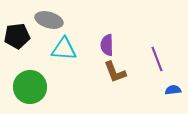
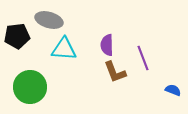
purple line: moved 14 px left, 1 px up
blue semicircle: rotated 28 degrees clockwise
